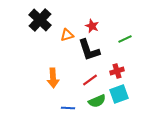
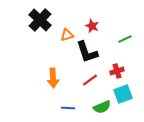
black L-shape: moved 2 px left, 2 px down
cyan square: moved 4 px right
green semicircle: moved 5 px right, 6 px down
